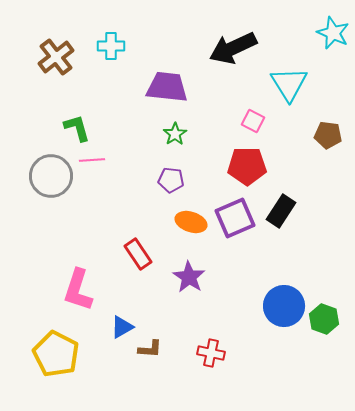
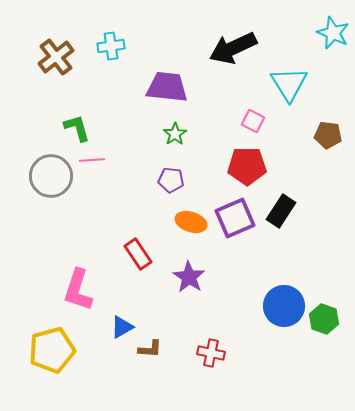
cyan cross: rotated 8 degrees counterclockwise
yellow pentagon: moved 4 px left, 4 px up; rotated 30 degrees clockwise
